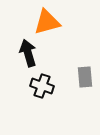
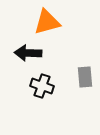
black arrow: rotated 72 degrees counterclockwise
